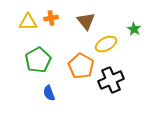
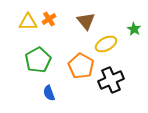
orange cross: moved 2 px left, 1 px down; rotated 24 degrees counterclockwise
